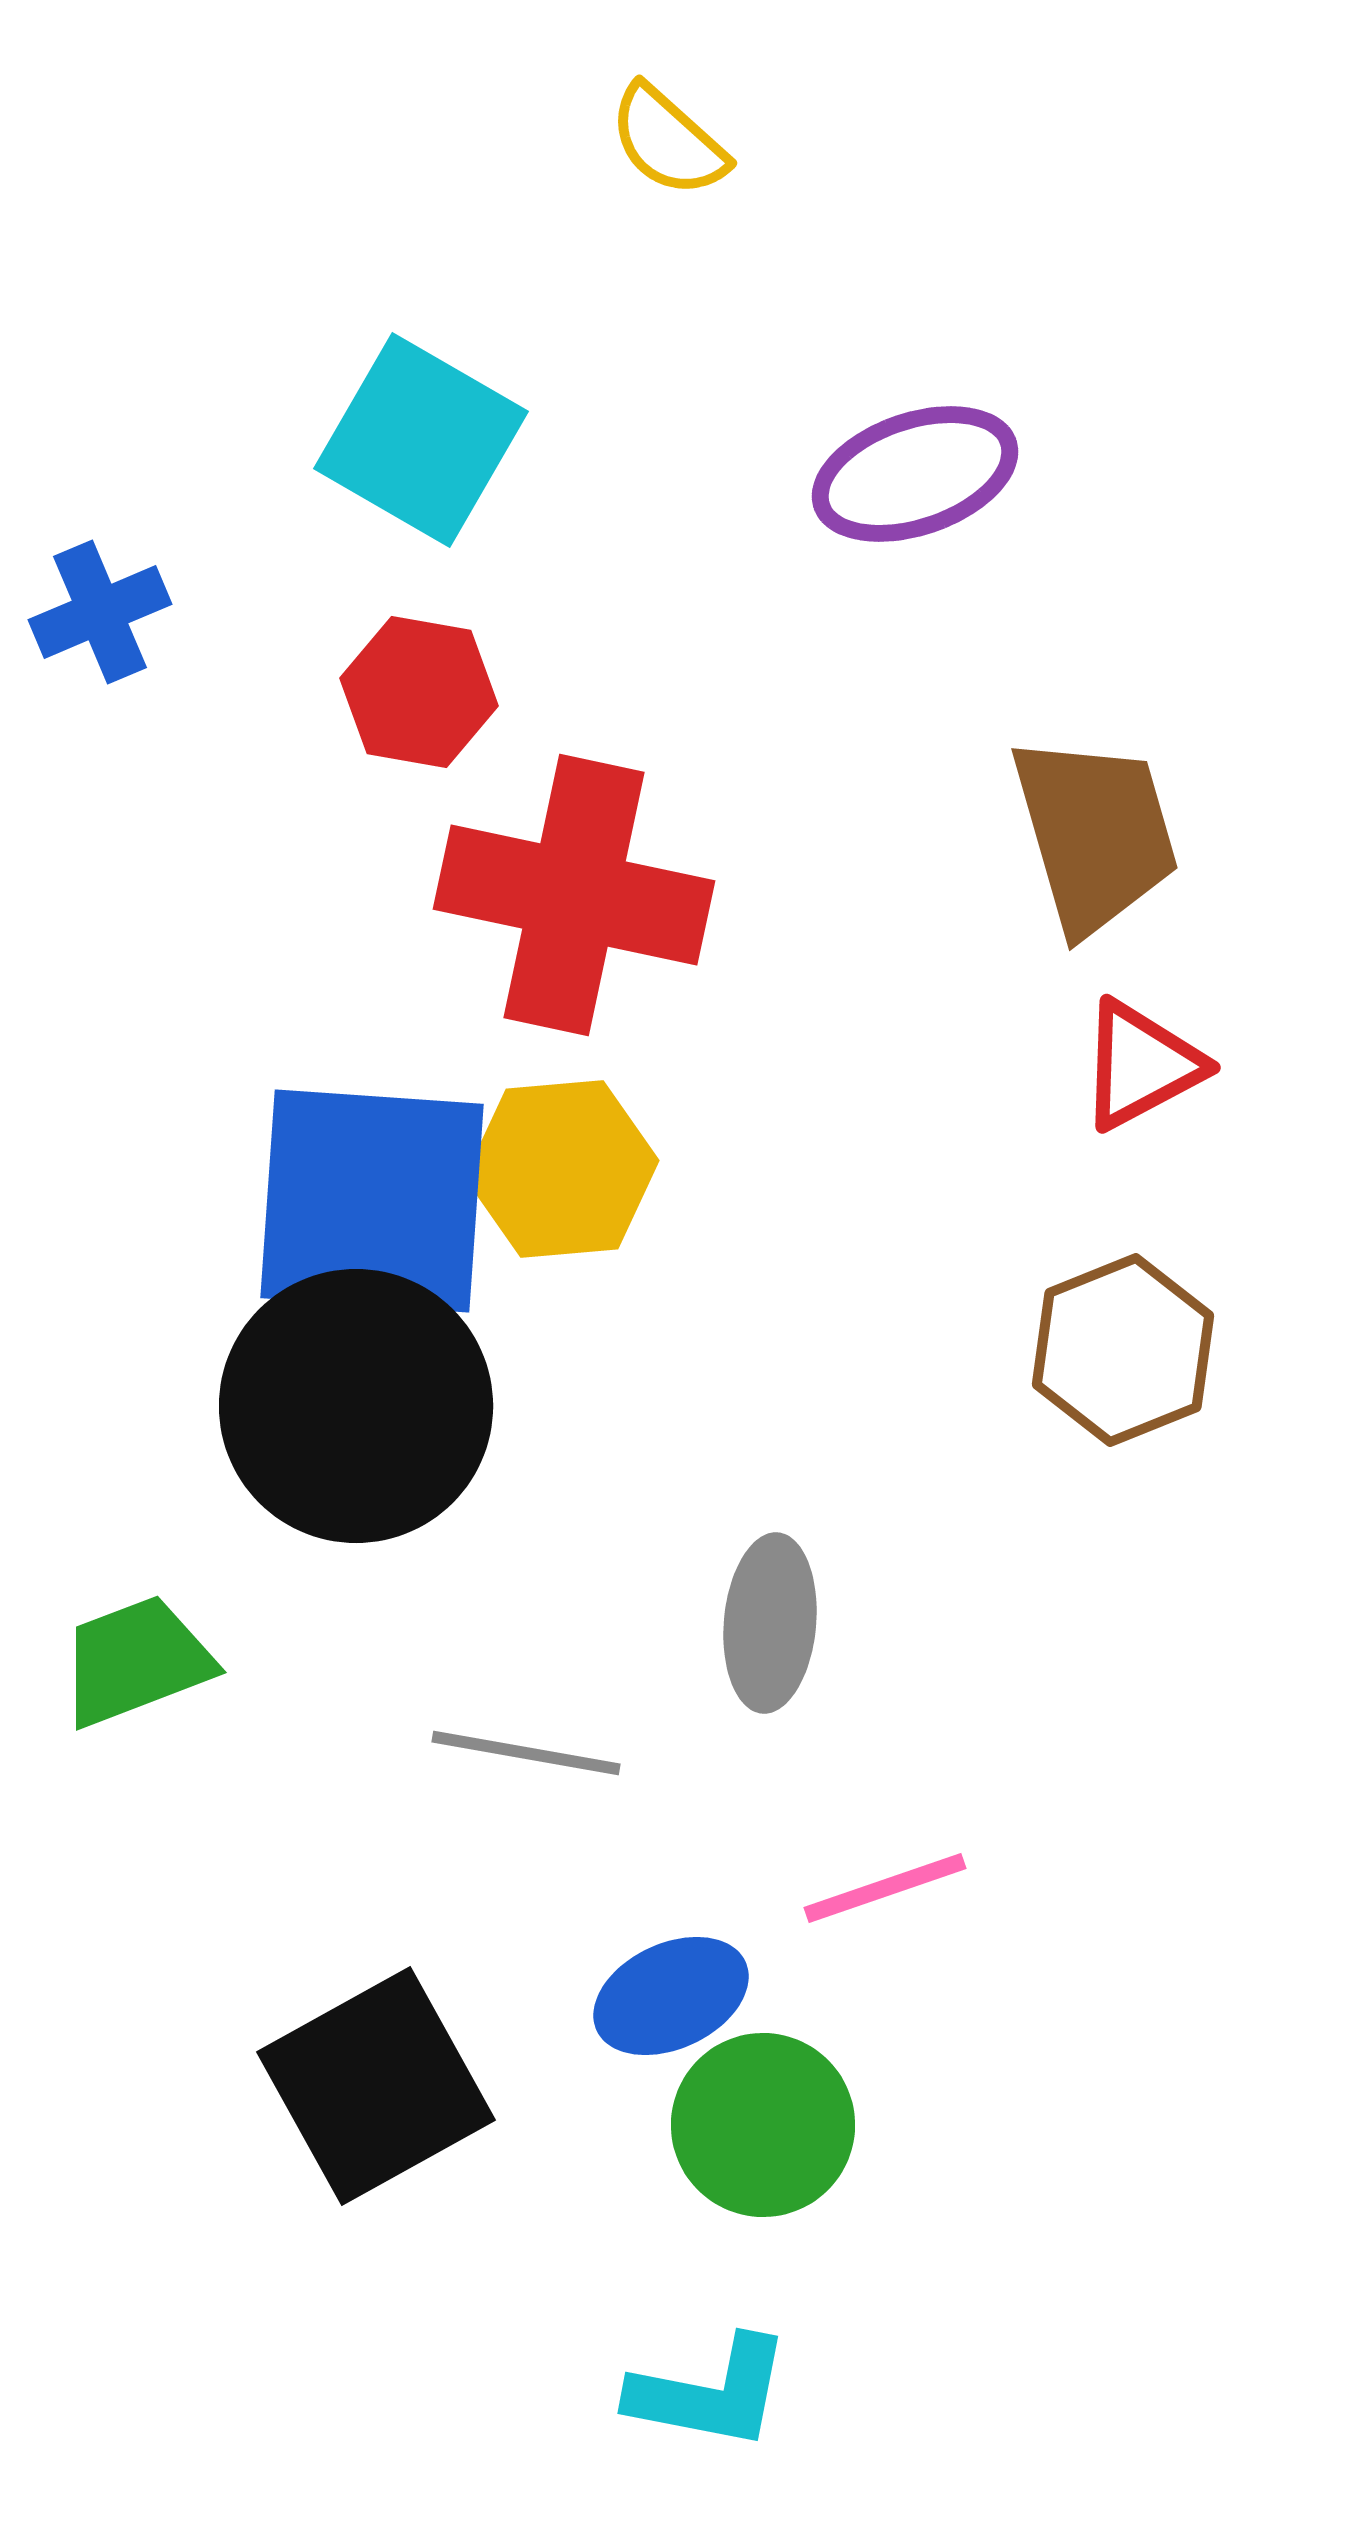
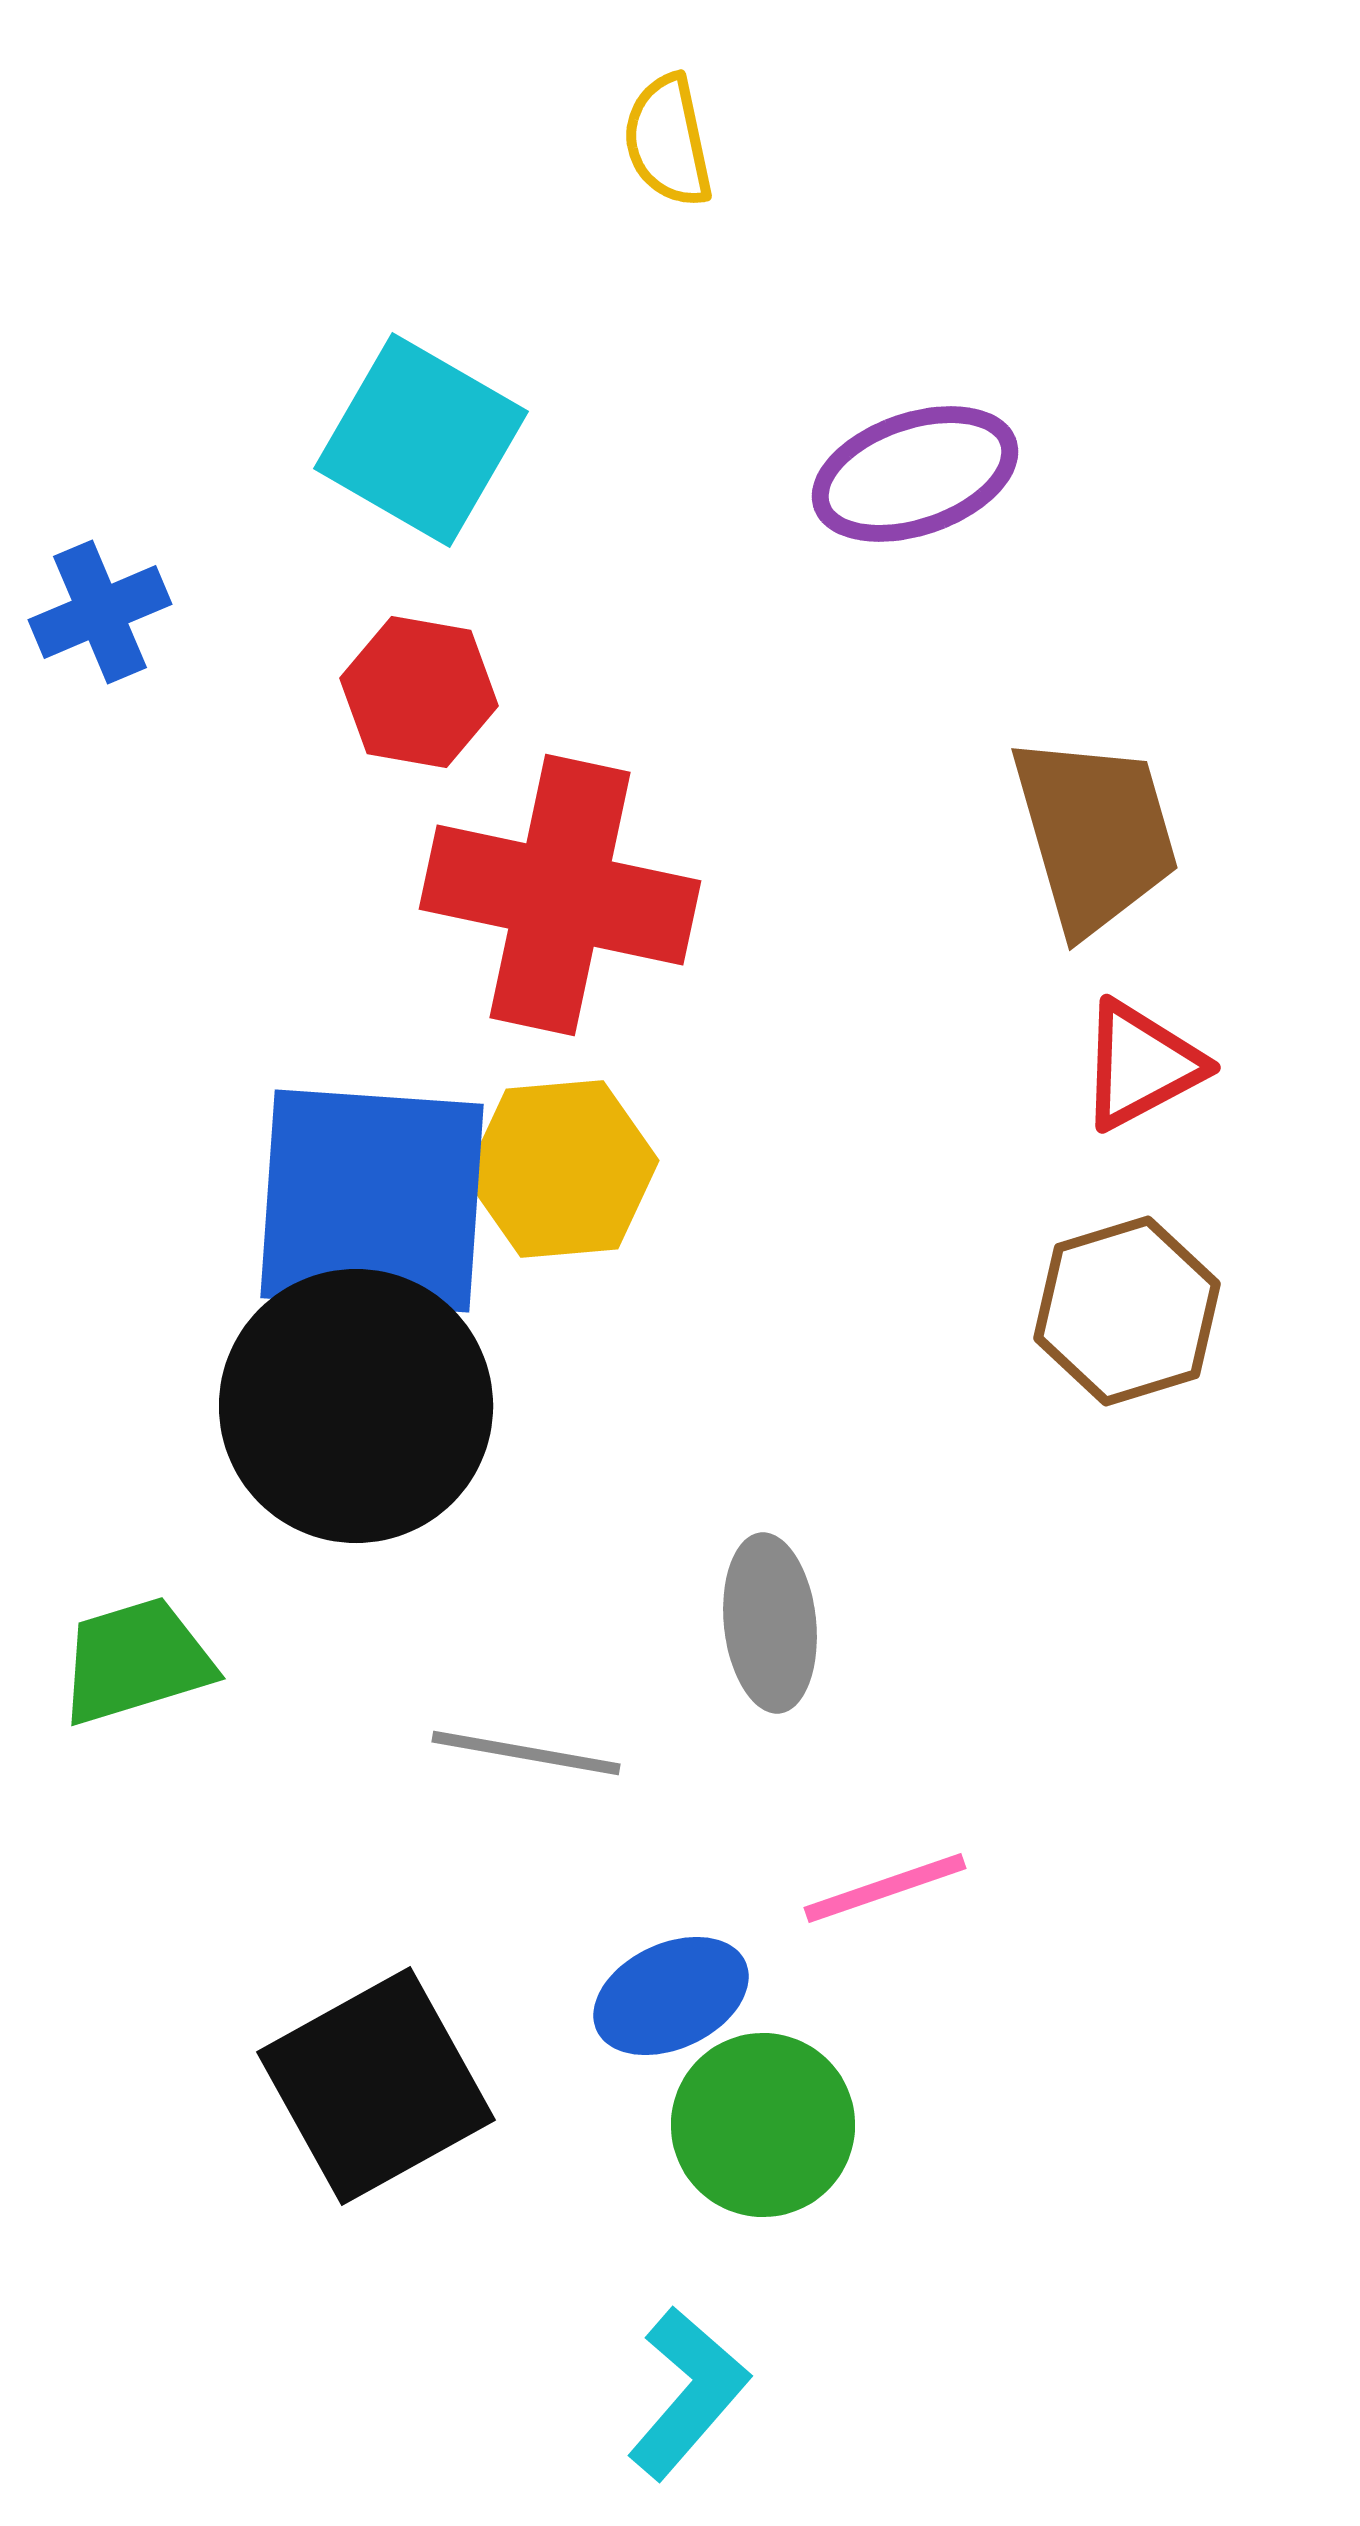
yellow semicircle: rotated 36 degrees clockwise
red cross: moved 14 px left
brown hexagon: moved 4 px right, 39 px up; rotated 5 degrees clockwise
gray ellipse: rotated 11 degrees counterclockwise
green trapezoid: rotated 4 degrees clockwise
cyan L-shape: moved 22 px left; rotated 60 degrees counterclockwise
